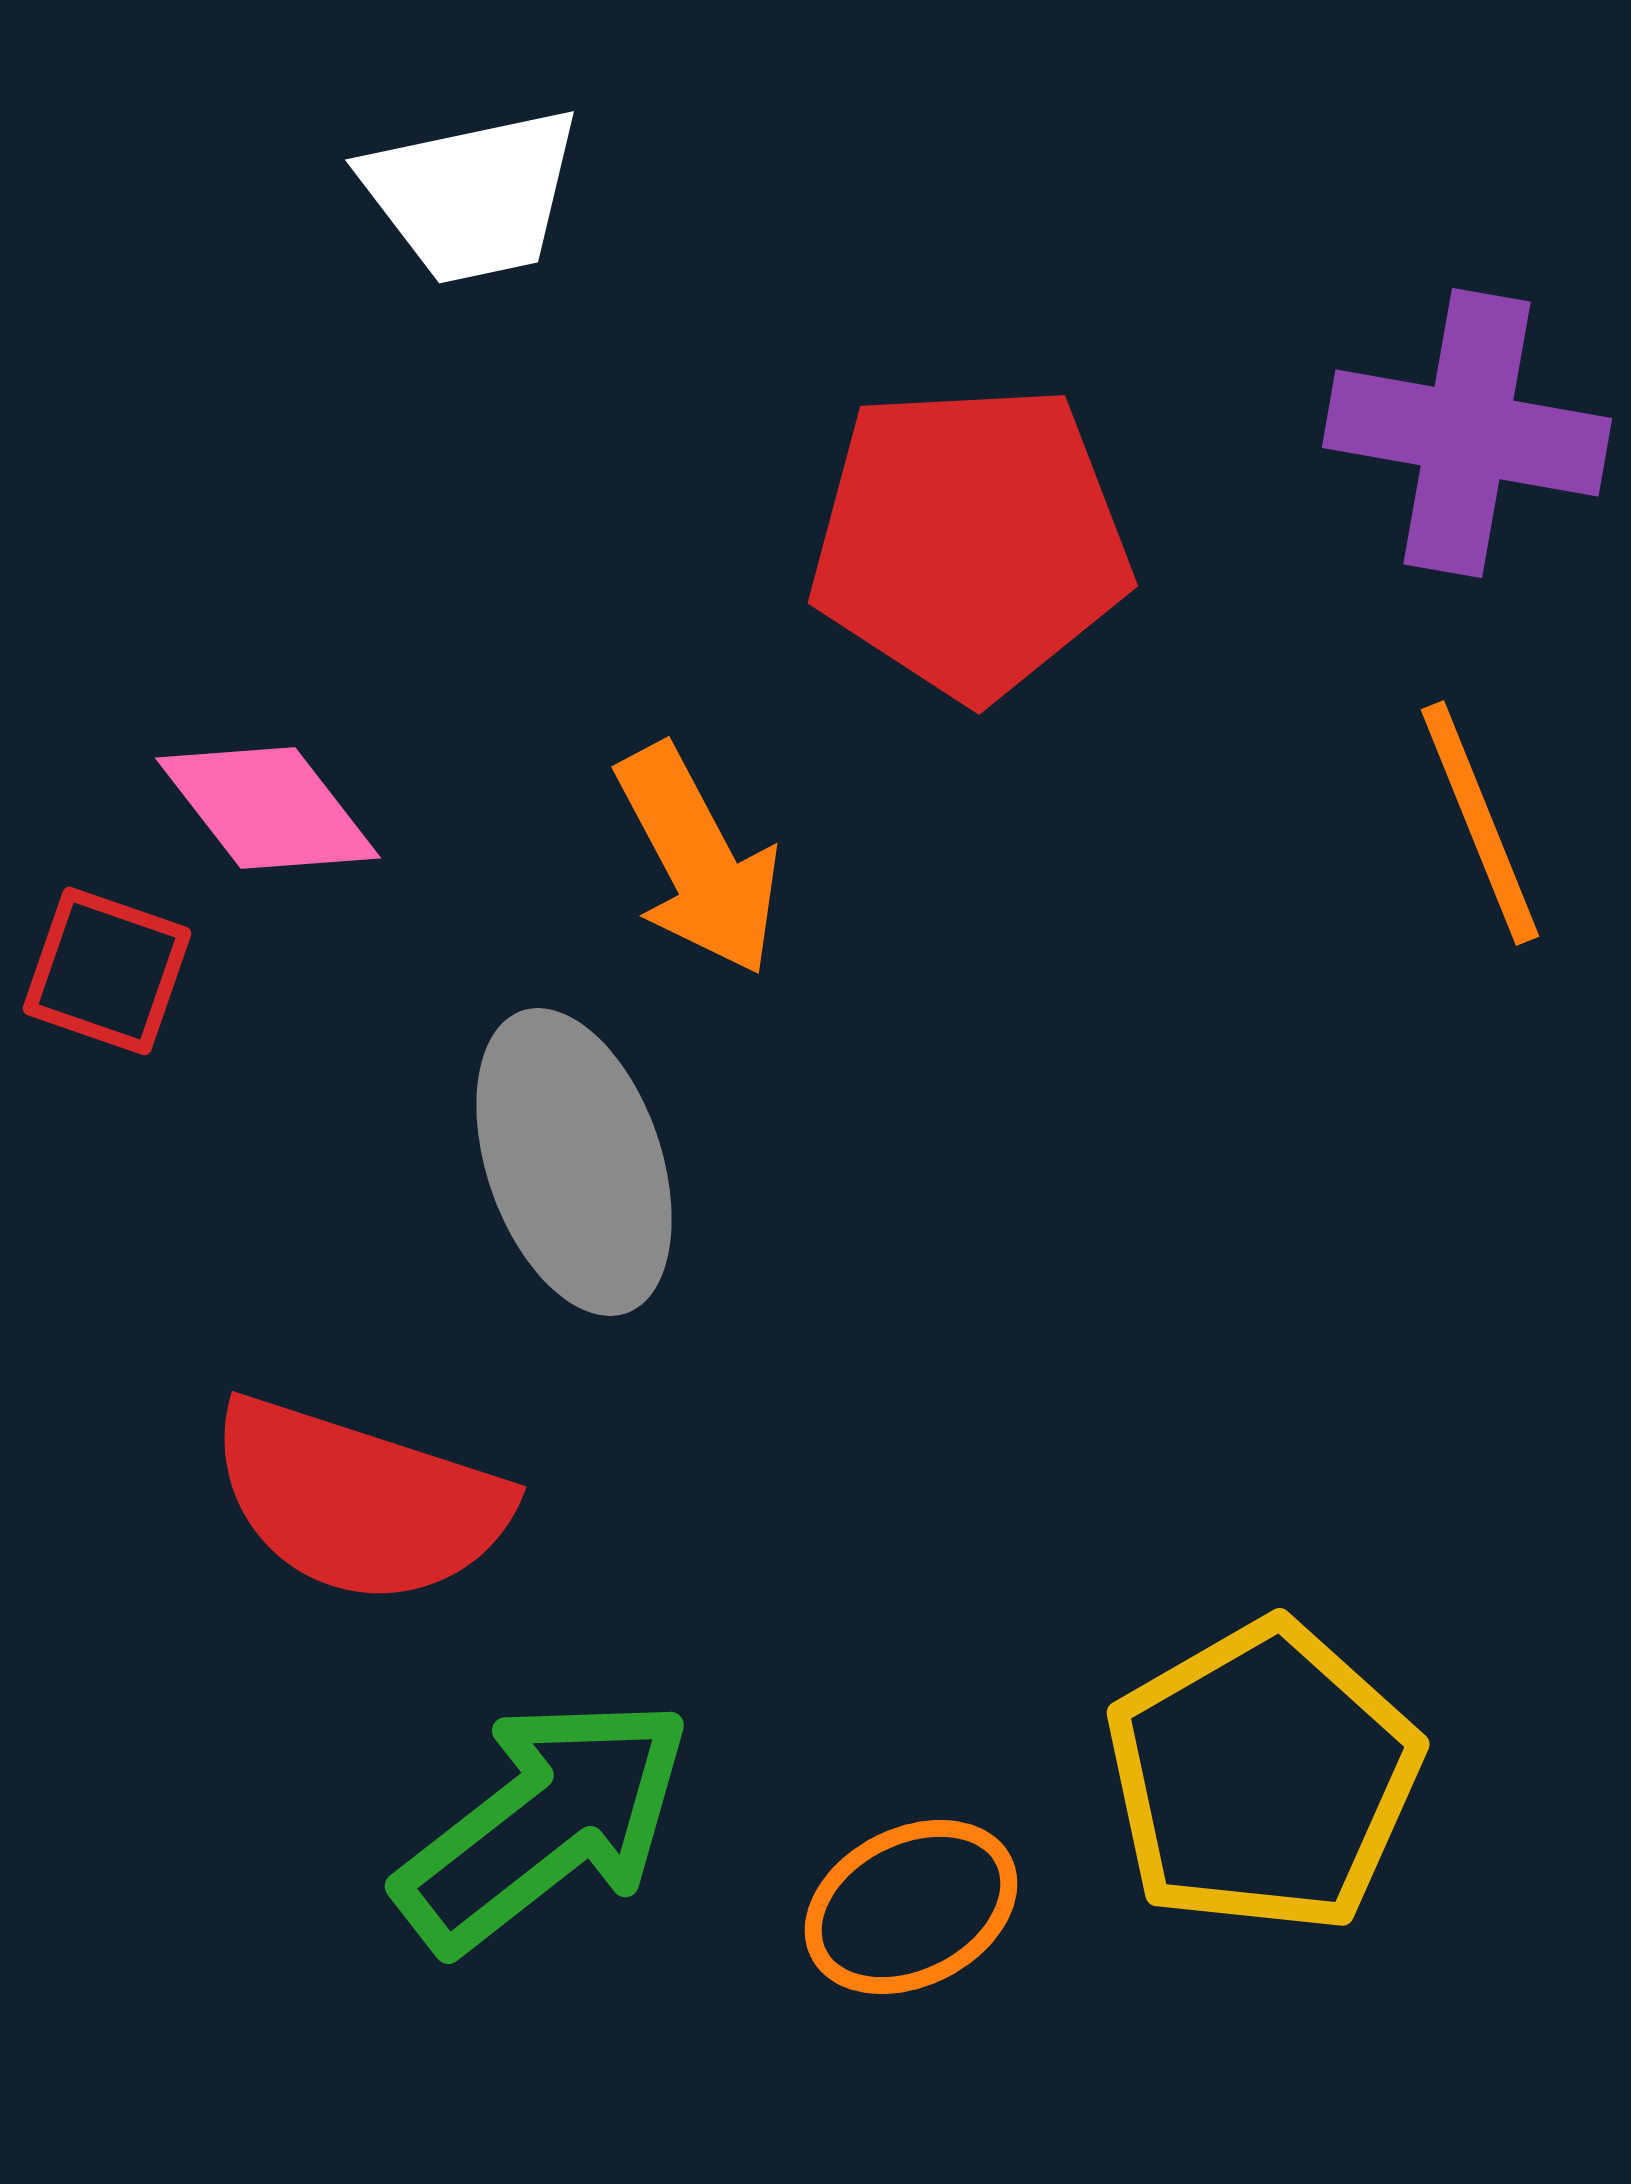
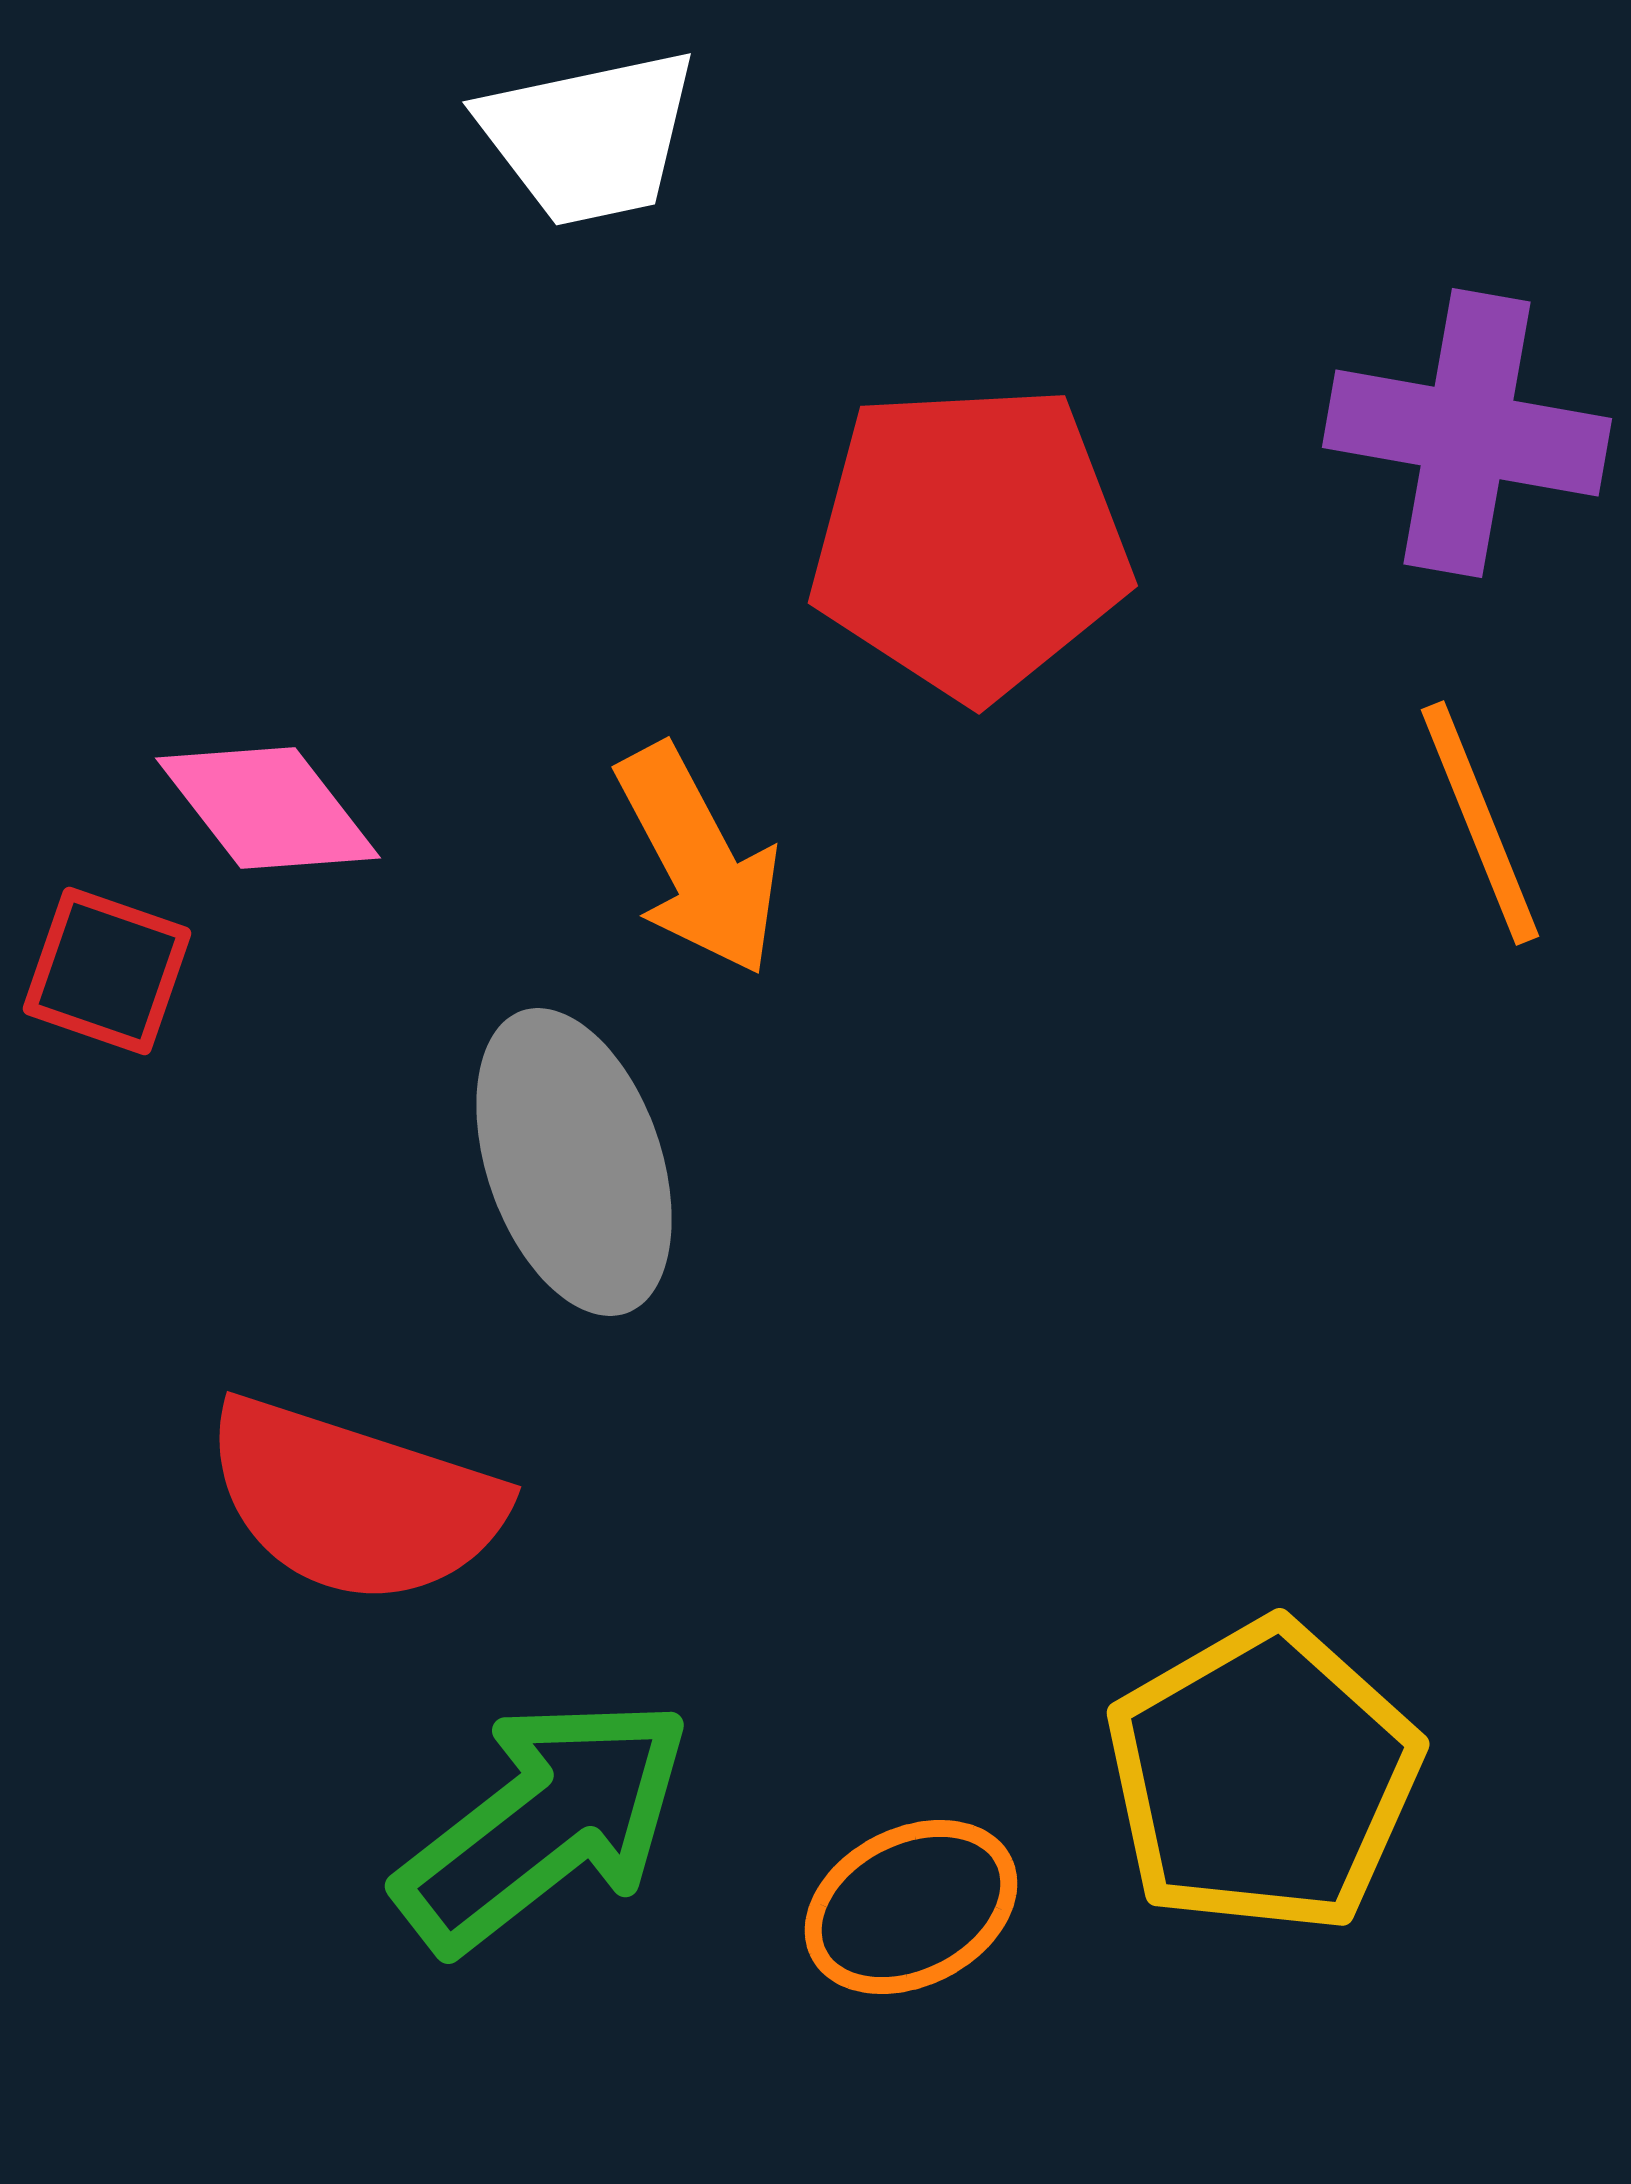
white trapezoid: moved 117 px right, 58 px up
red semicircle: moved 5 px left
